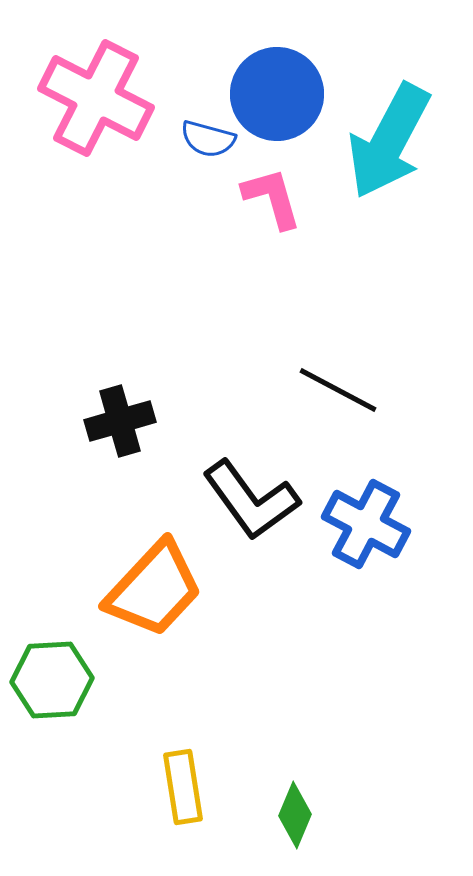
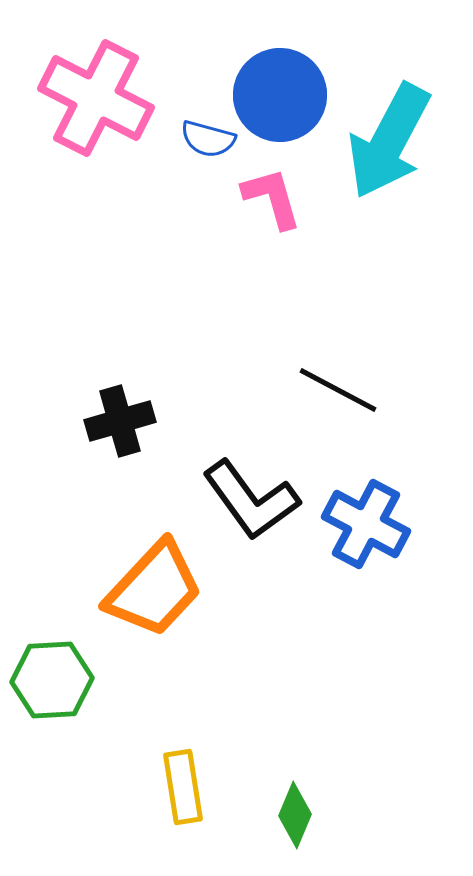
blue circle: moved 3 px right, 1 px down
